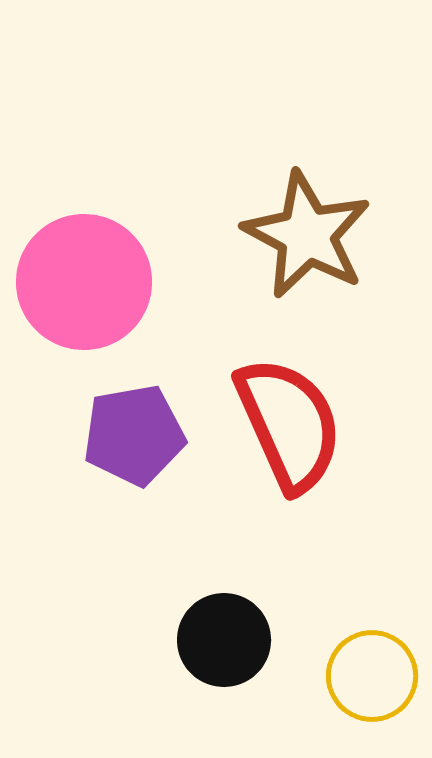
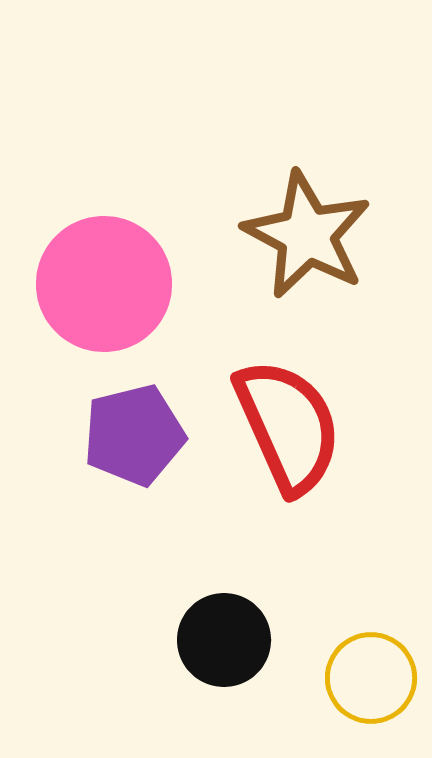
pink circle: moved 20 px right, 2 px down
red semicircle: moved 1 px left, 2 px down
purple pentagon: rotated 4 degrees counterclockwise
yellow circle: moved 1 px left, 2 px down
